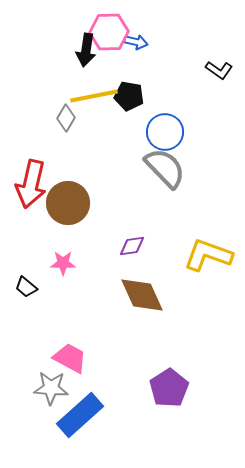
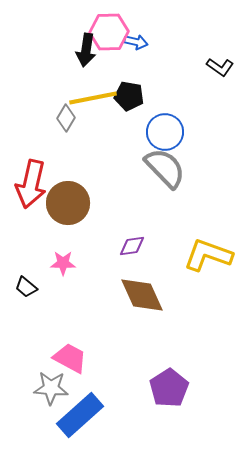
black L-shape: moved 1 px right, 3 px up
yellow line: moved 1 px left, 2 px down
